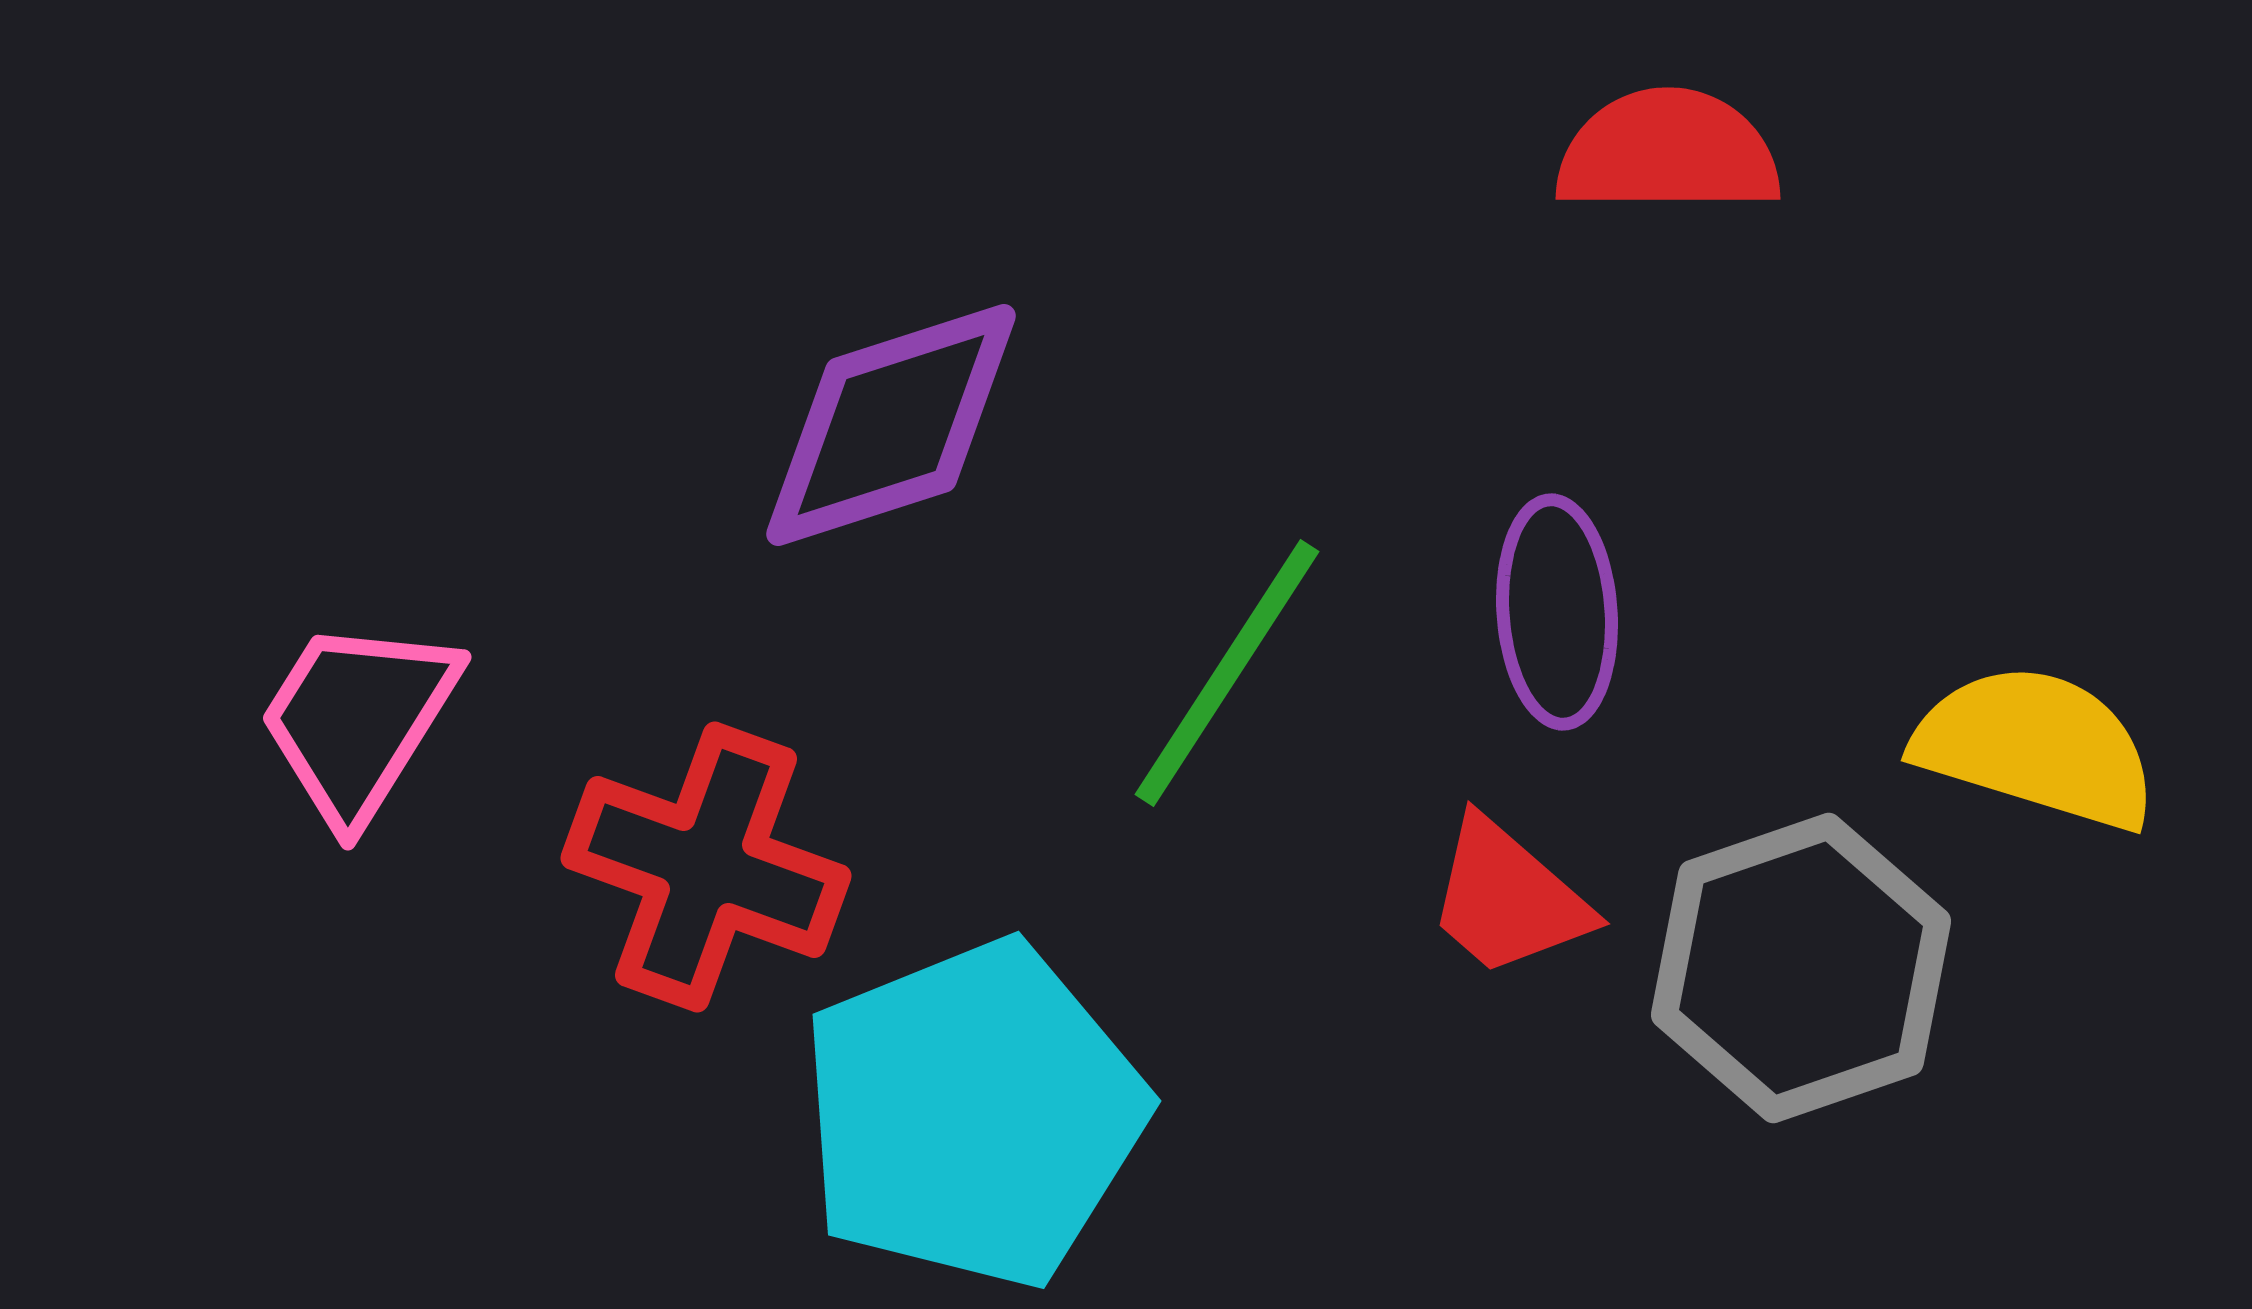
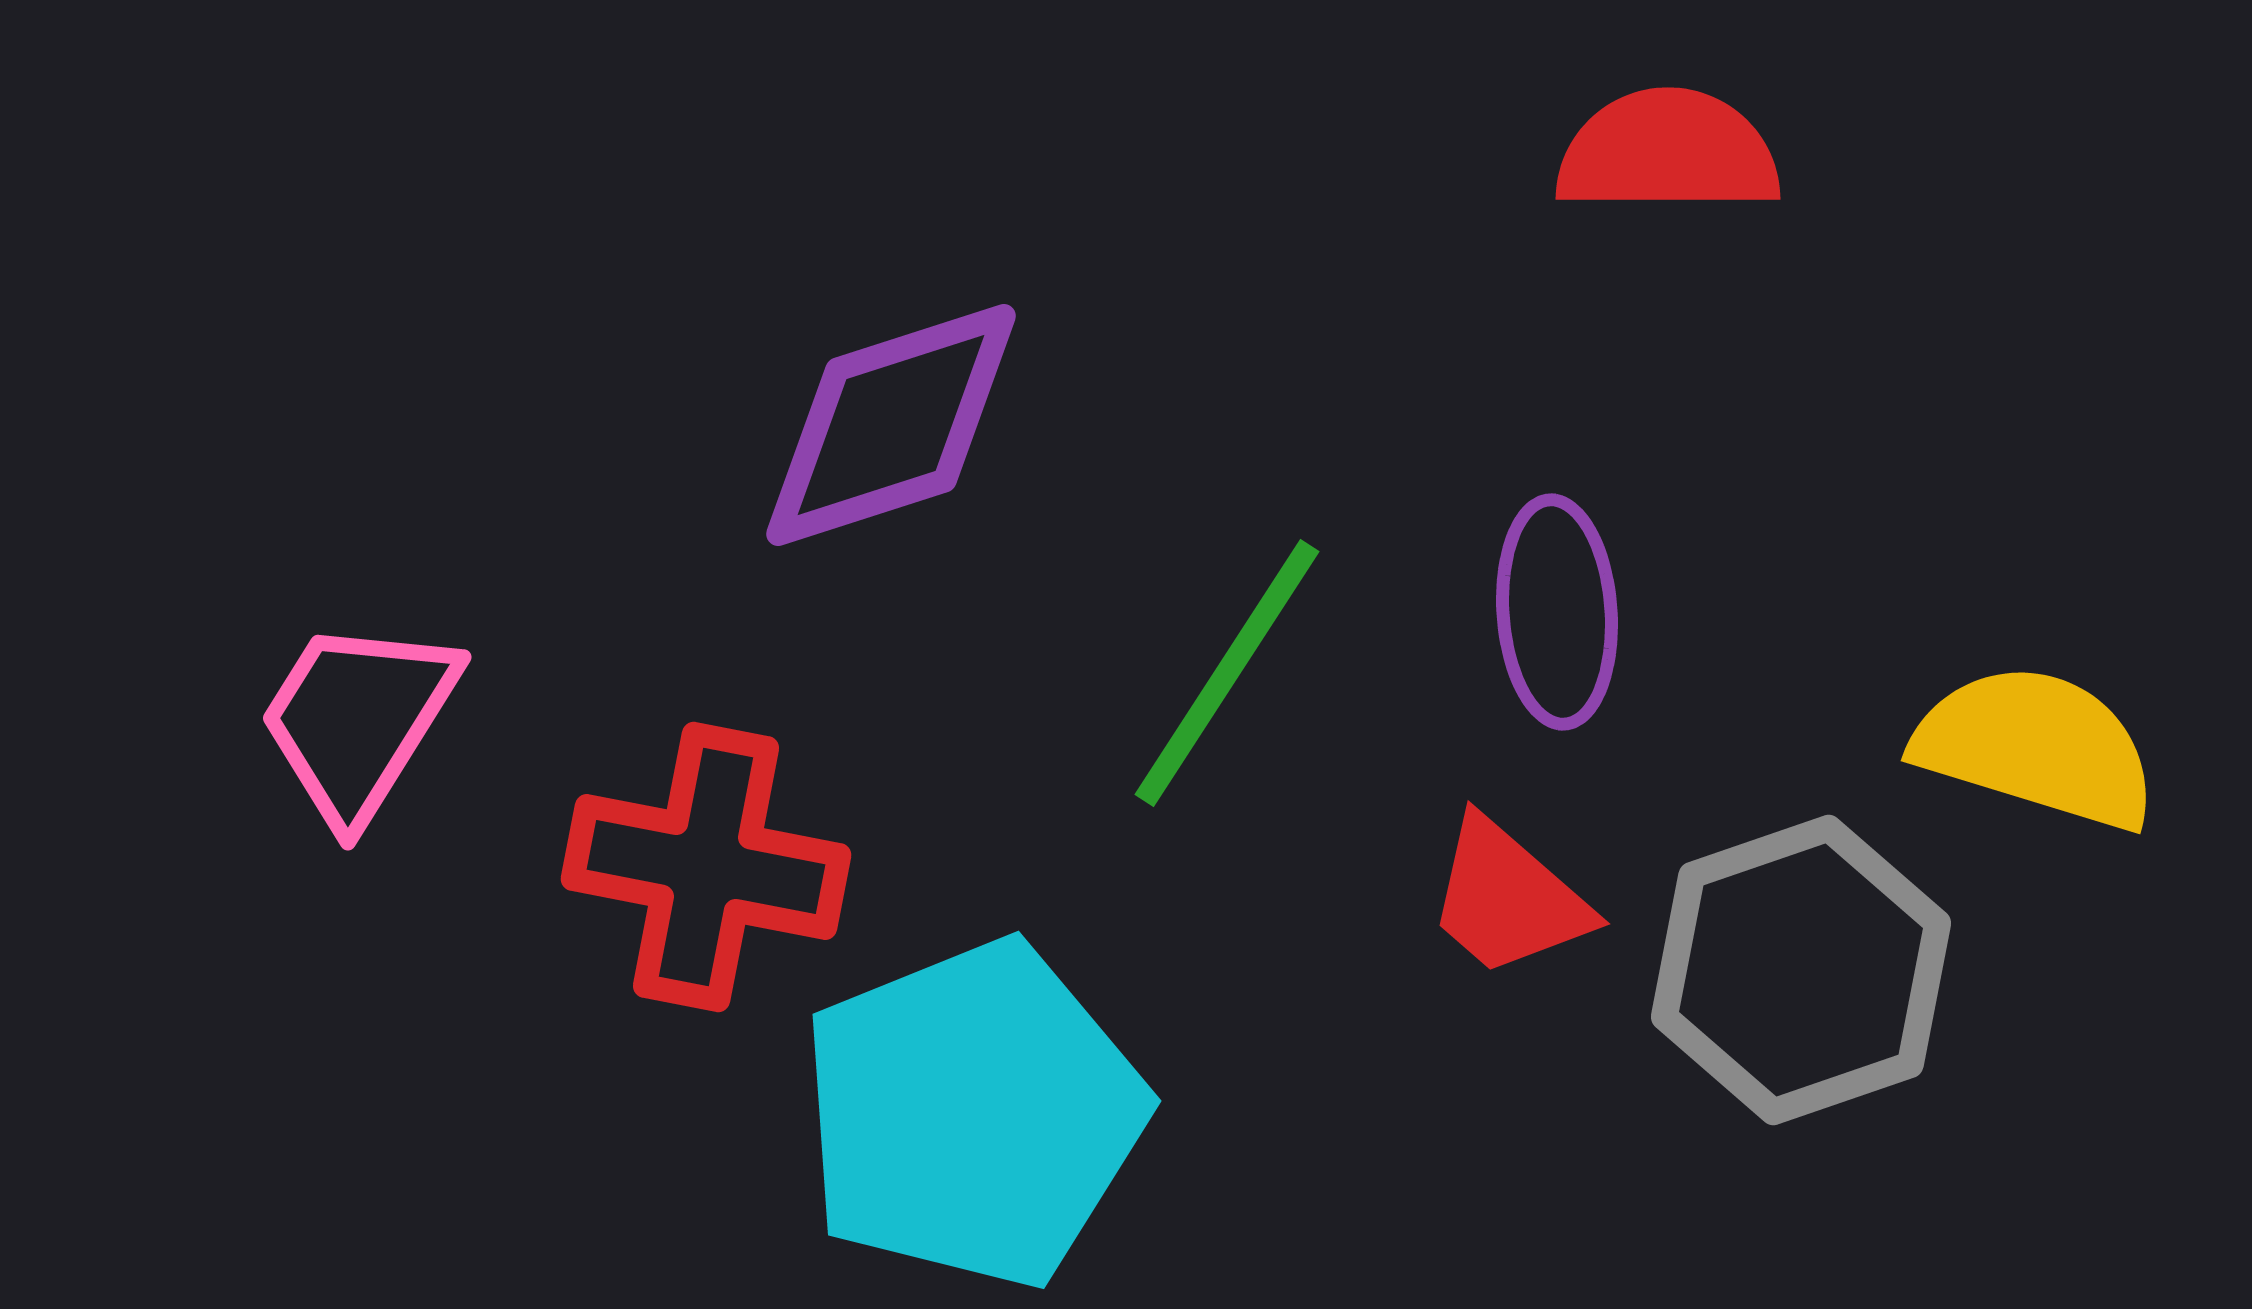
red cross: rotated 9 degrees counterclockwise
gray hexagon: moved 2 px down
